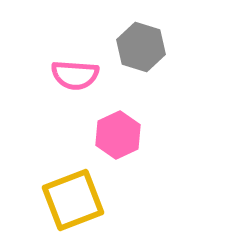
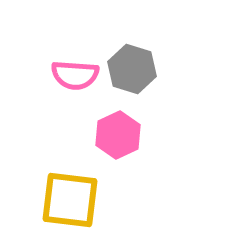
gray hexagon: moved 9 px left, 22 px down
yellow square: moved 3 px left; rotated 28 degrees clockwise
